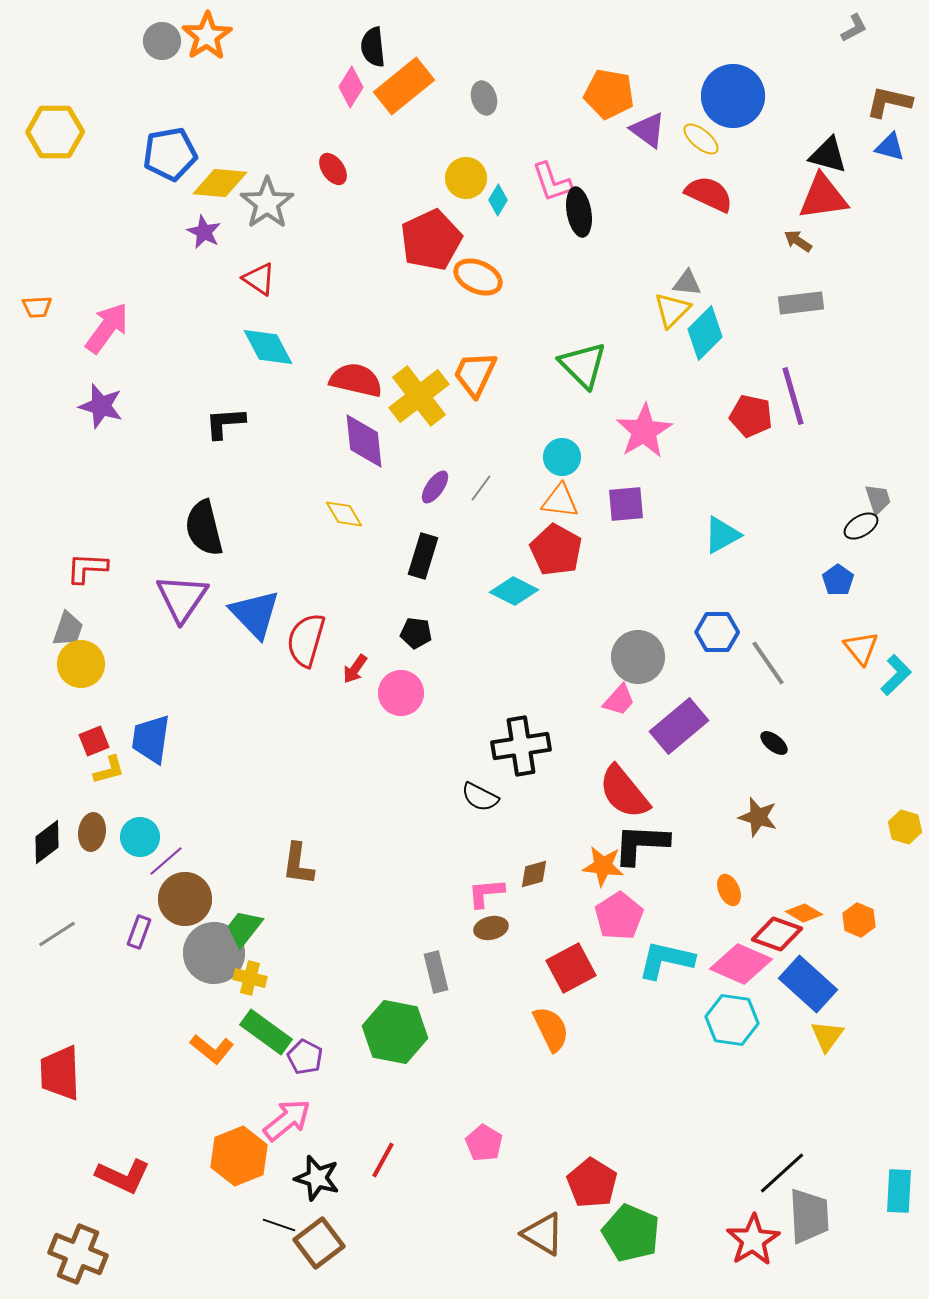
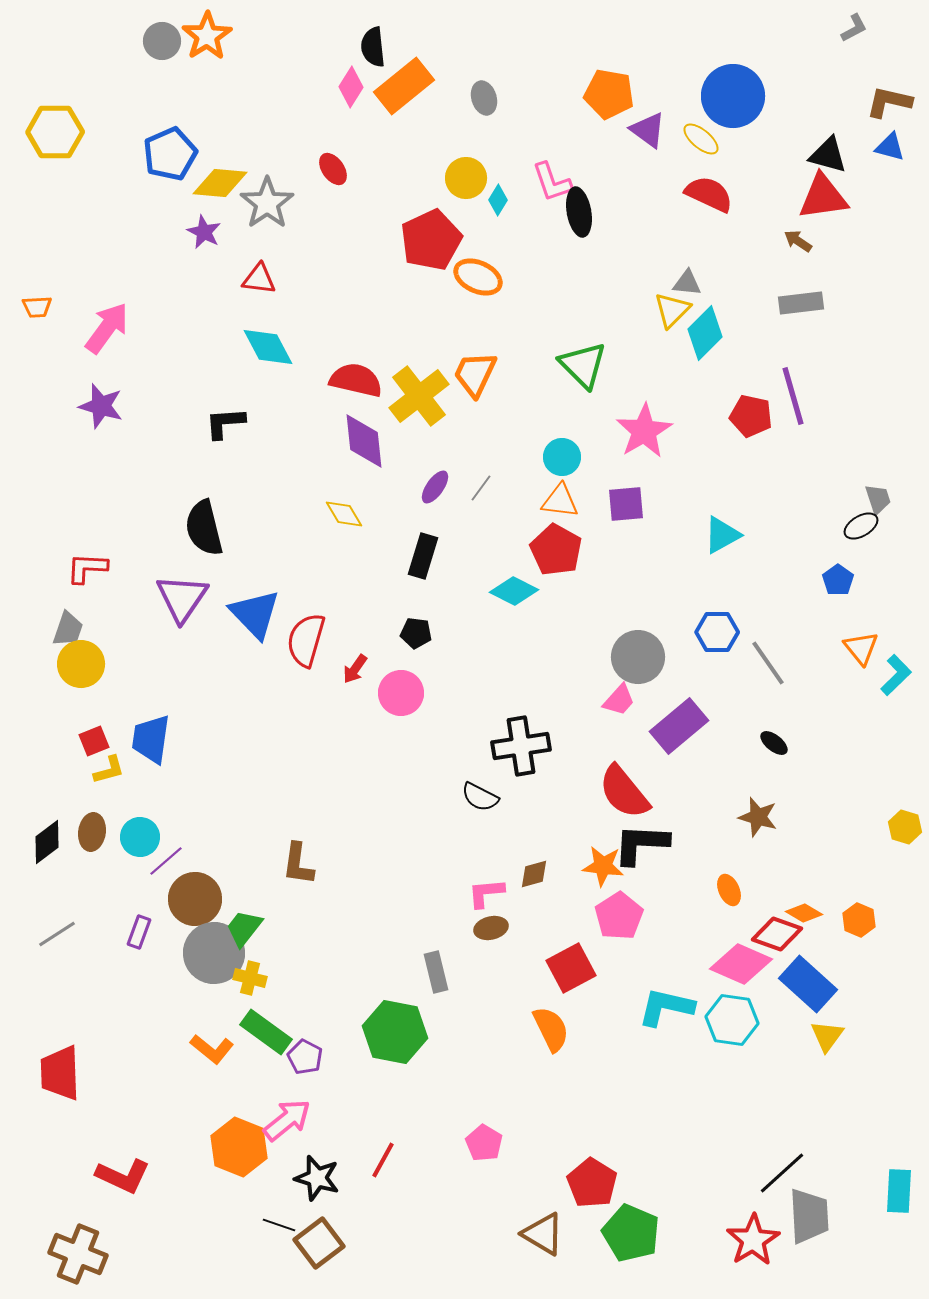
blue pentagon at (170, 154): rotated 14 degrees counterclockwise
red triangle at (259, 279): rotated 27 degrees counterclockwise
brown circle at (185, 899): moved 10 px right
cyan L-shape at (666, 960): moved 47 px down
orange hexagon at (239, 1156): moved 9 px up; rotated 16 degrees counterclockwise
